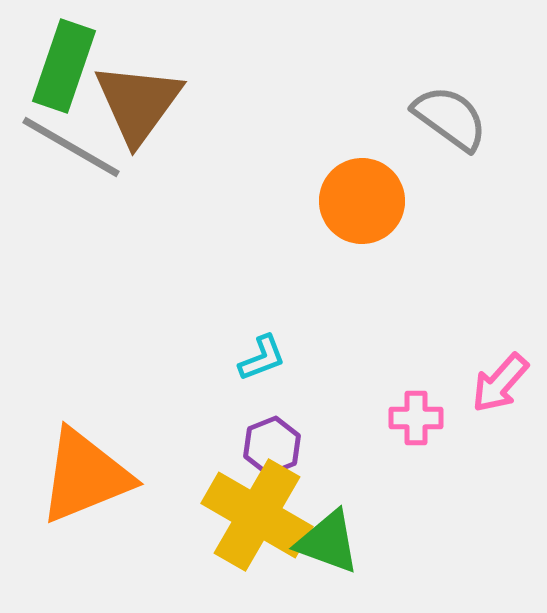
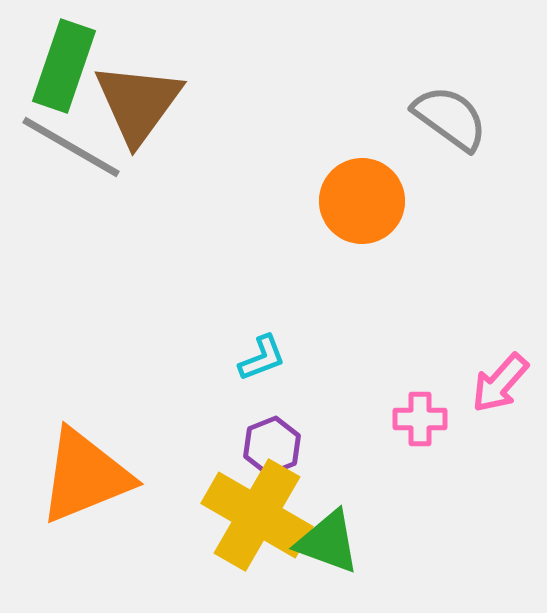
pink cross: moved 4 px right, 1 px down
